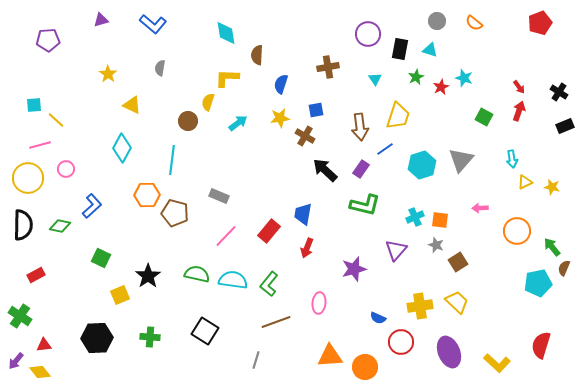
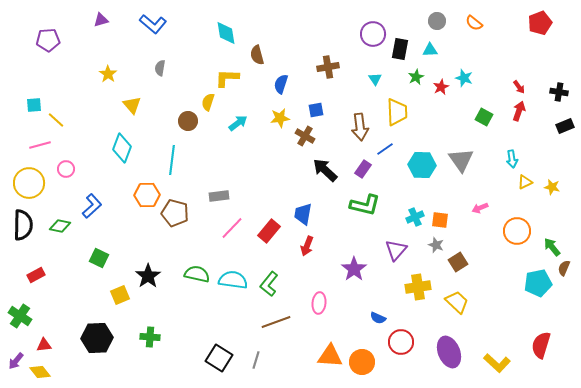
purple circle at (368, 34): moved 5 px right
cyan triangle at (430, 50): rotated 21 degrees counterclockwise
brown semicircle at (257, 55): rotated 18 degrees counterclockwise
black cross at (559, 92): rotated 24 degrees counterclockwise
yellow triangle at (132, 105): rotated 24 degrees clockwise
yellow trapezoid at (398, 116): moved 1 px left, 4 px up; rotated 20 degrees counterclockwise
cyan diamond at (122, 148): rotated 8 degrees counterclockwise
gray triangle at (461, 160): rotated 16 degrees counterclockwise
cyan hexagon at (422, 165): rotated 20 degrees clockwise
purple rectangle at (361, 169): moved 2 px right
yellow circle at (28, 178): moved 1 px right, 5 px down
gray rectangle at (219, 196): rotated 30 degrees counterclockwise
pink arrow at (480, 208): rotated 21 degrees counterclockwise
pink line at (226, 236): moved 6 px right, 8 px up
red arrow at (307, 248): moved 2 px up
green square at (101, 258): moved 2 px left
purple star at (354, 269): rotated 20 degrees counterclockwise
yellow cross at (420, 306): moved 2 px left, 19 px up
black square at (205, 331): moved 14 px right, 27 px down
orange triangle at (330, 356): rotated 8 degrees clockwise
orange circle at (365, 367): moved 3 px left, 5 px up
